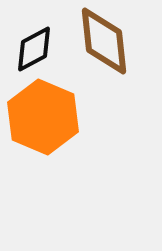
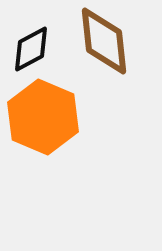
black diamond: moved 3 px left
